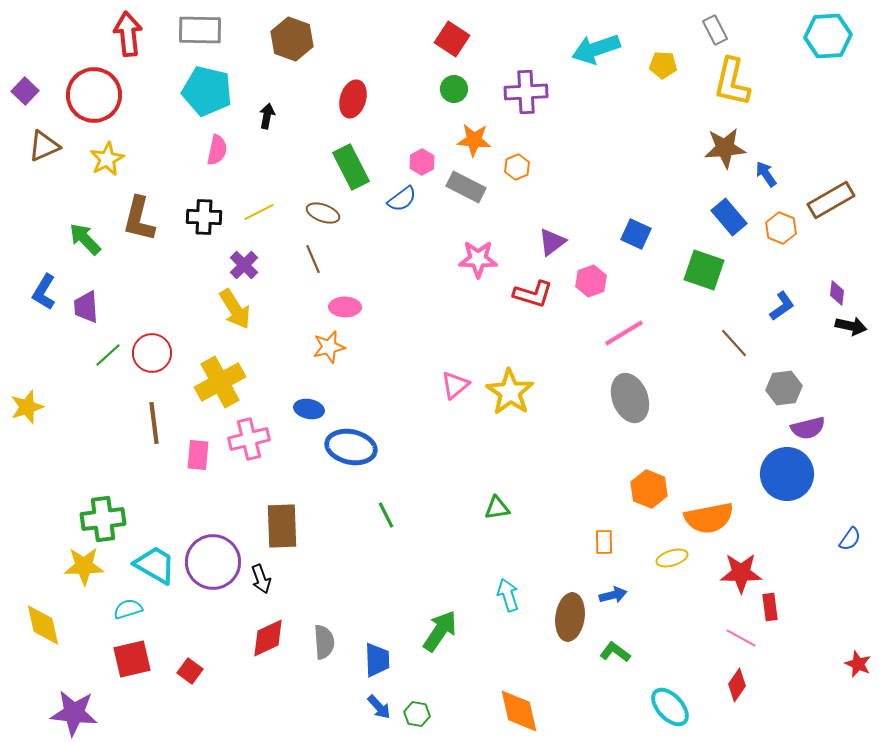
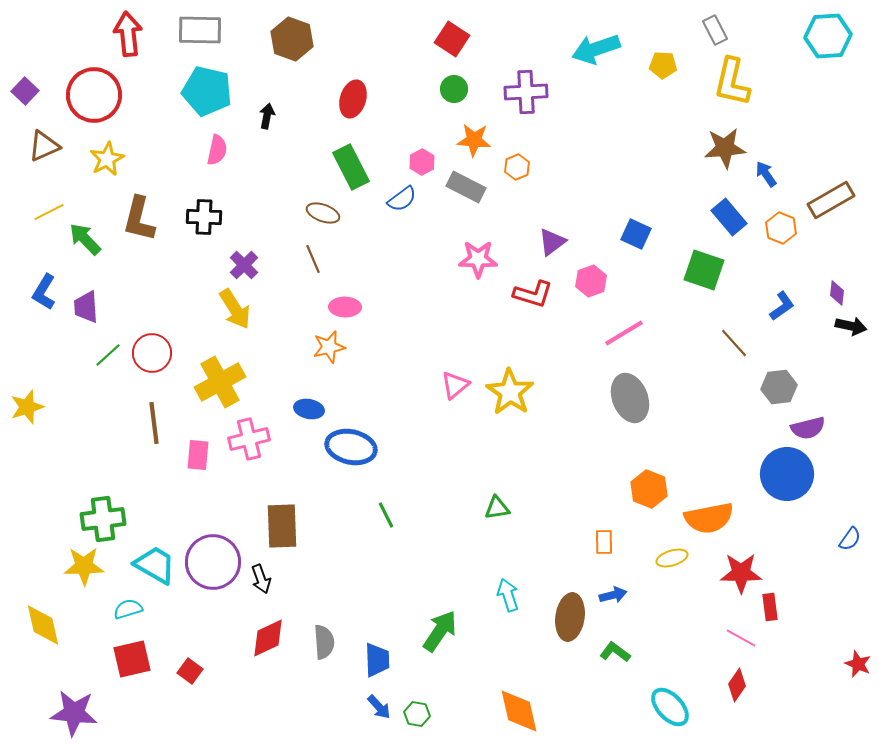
yellow line at (259, 212): moved 210 px left
gray hexagon at (784, 388): moved 5 px left, 1 px up
